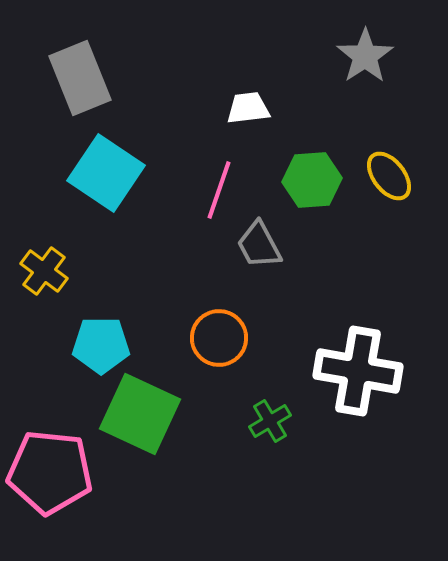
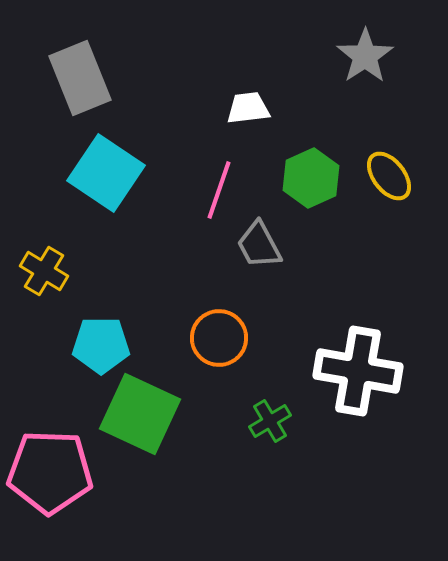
green hexagon: moved 1 px left, 2 px up; rotated 20 degrees counterclockwise
yellow cross: rotated 6 degrees counterclockwise
pink pentagon: rotated 4 degrees counterclockwise
